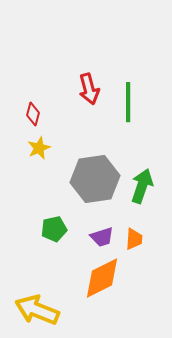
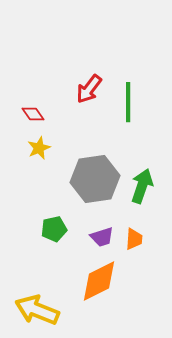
red arrow: rotated 52 degrees clockwise
red diamond: rotated 50 degrees counterclockwise
orange diamond: moved 3 px left, 3 px down
